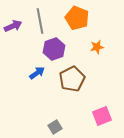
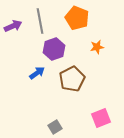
pink square: moved 1 px left, 2 px down
